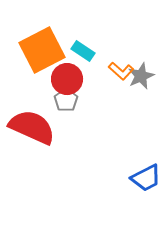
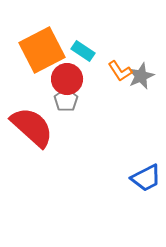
orange L-shape: moved 1 px left; rotated 15 degrees clockwise
red semicircle: rotated 18 degrees clockwise
